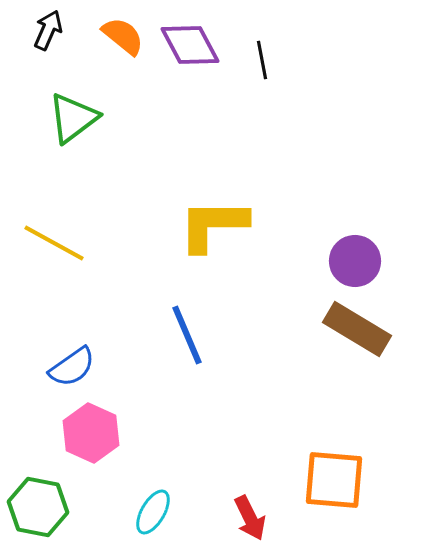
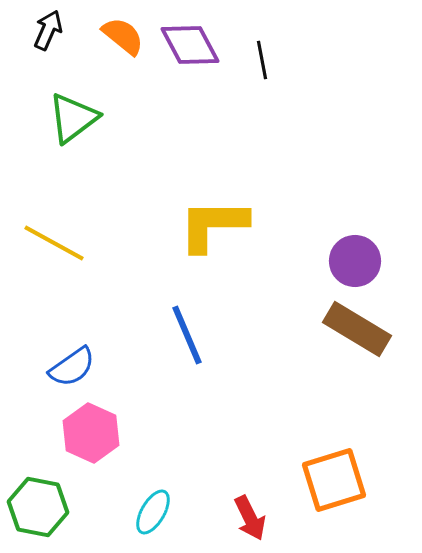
orange square: rotated 22 degrees counterclockwise
